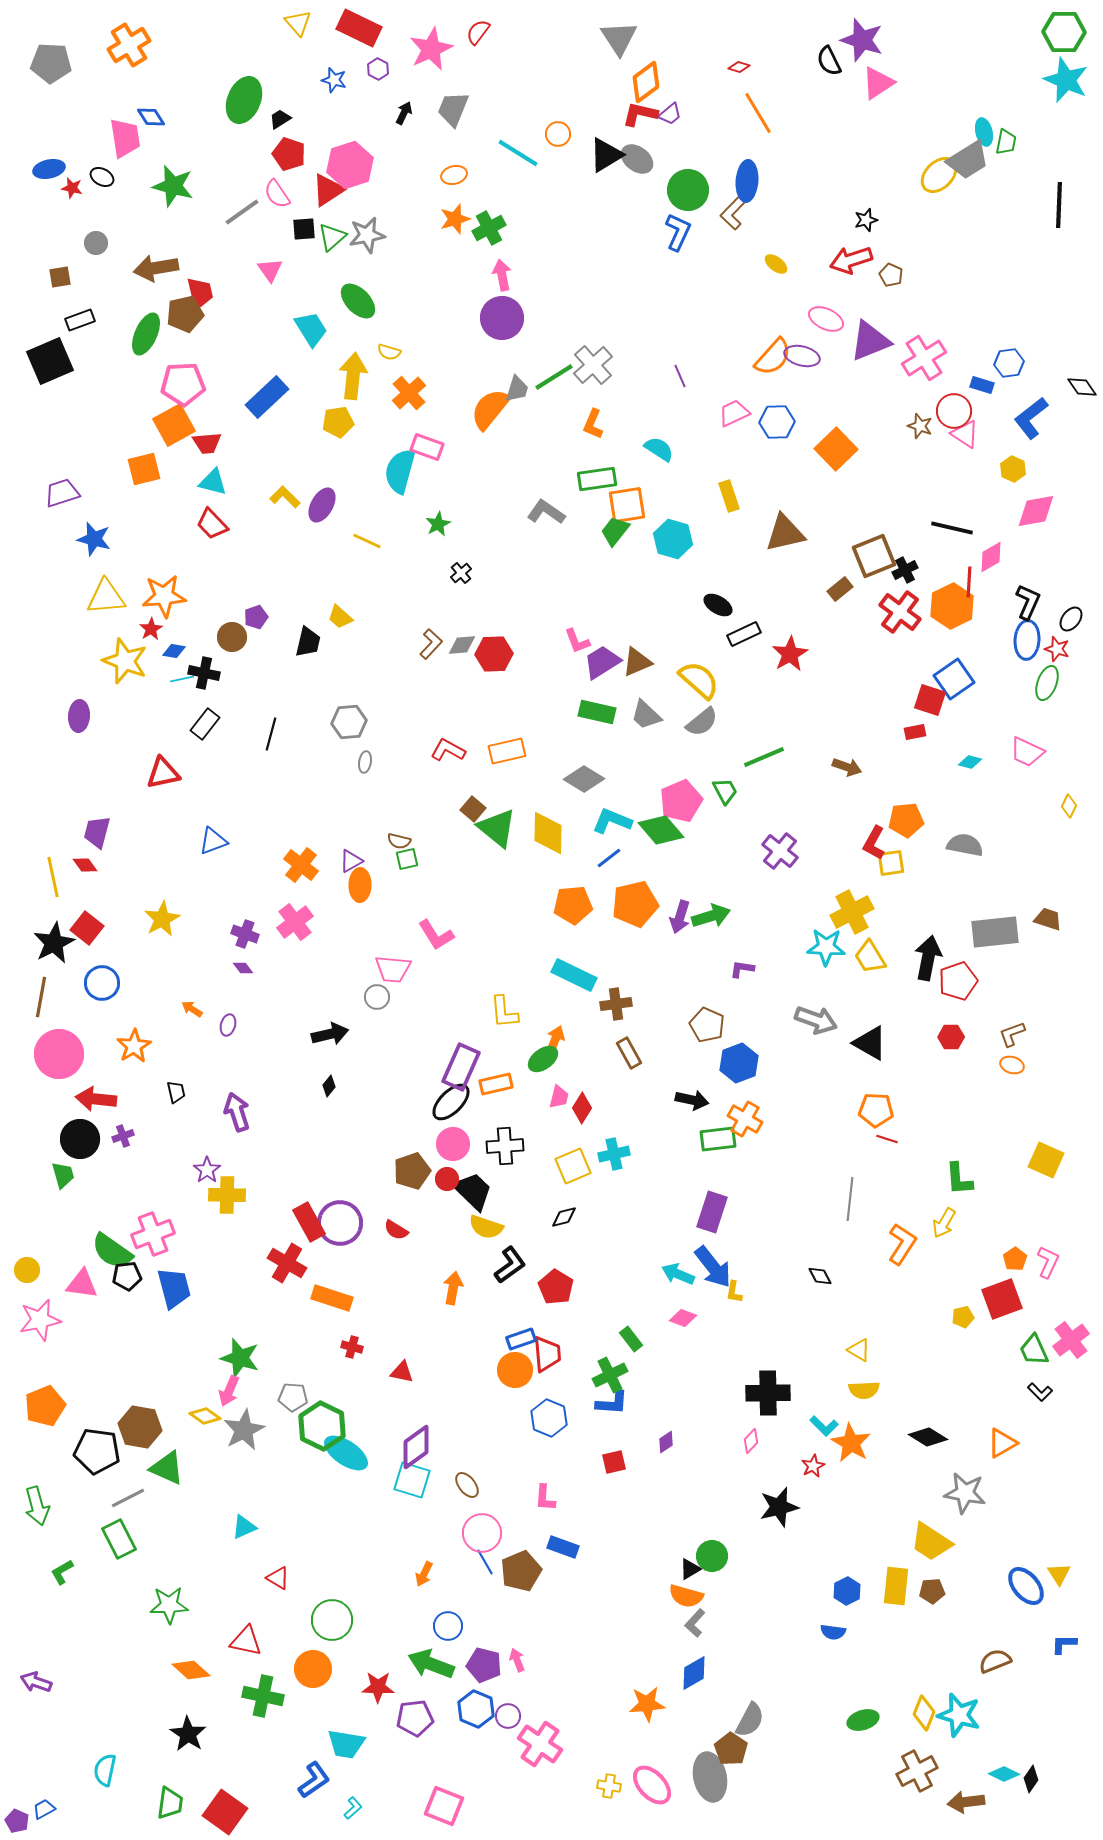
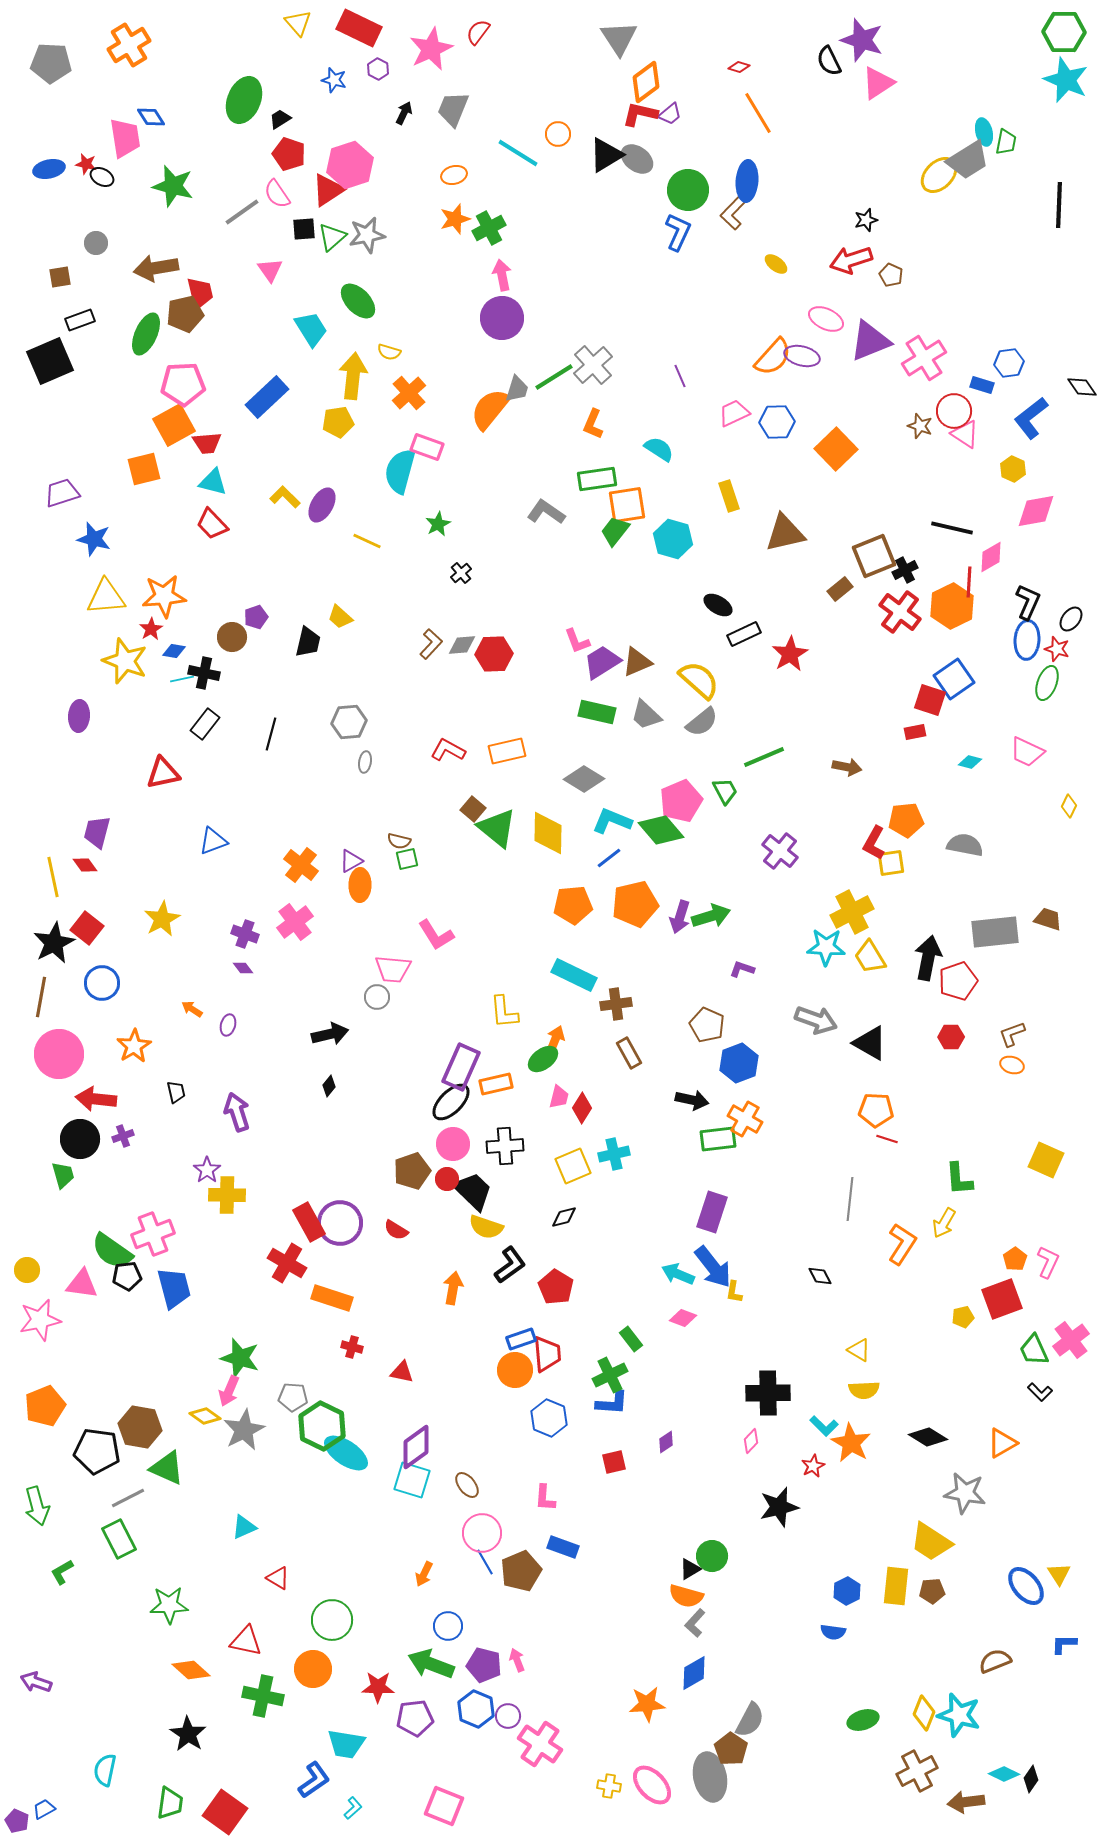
red star at (72, 188): moved 14 px right, 24 px up
brown arrow at (847, 767): rotated 8 degrees counterclockwise
purple L-shape at (742, 969): rotated 10 degrees clockwise
